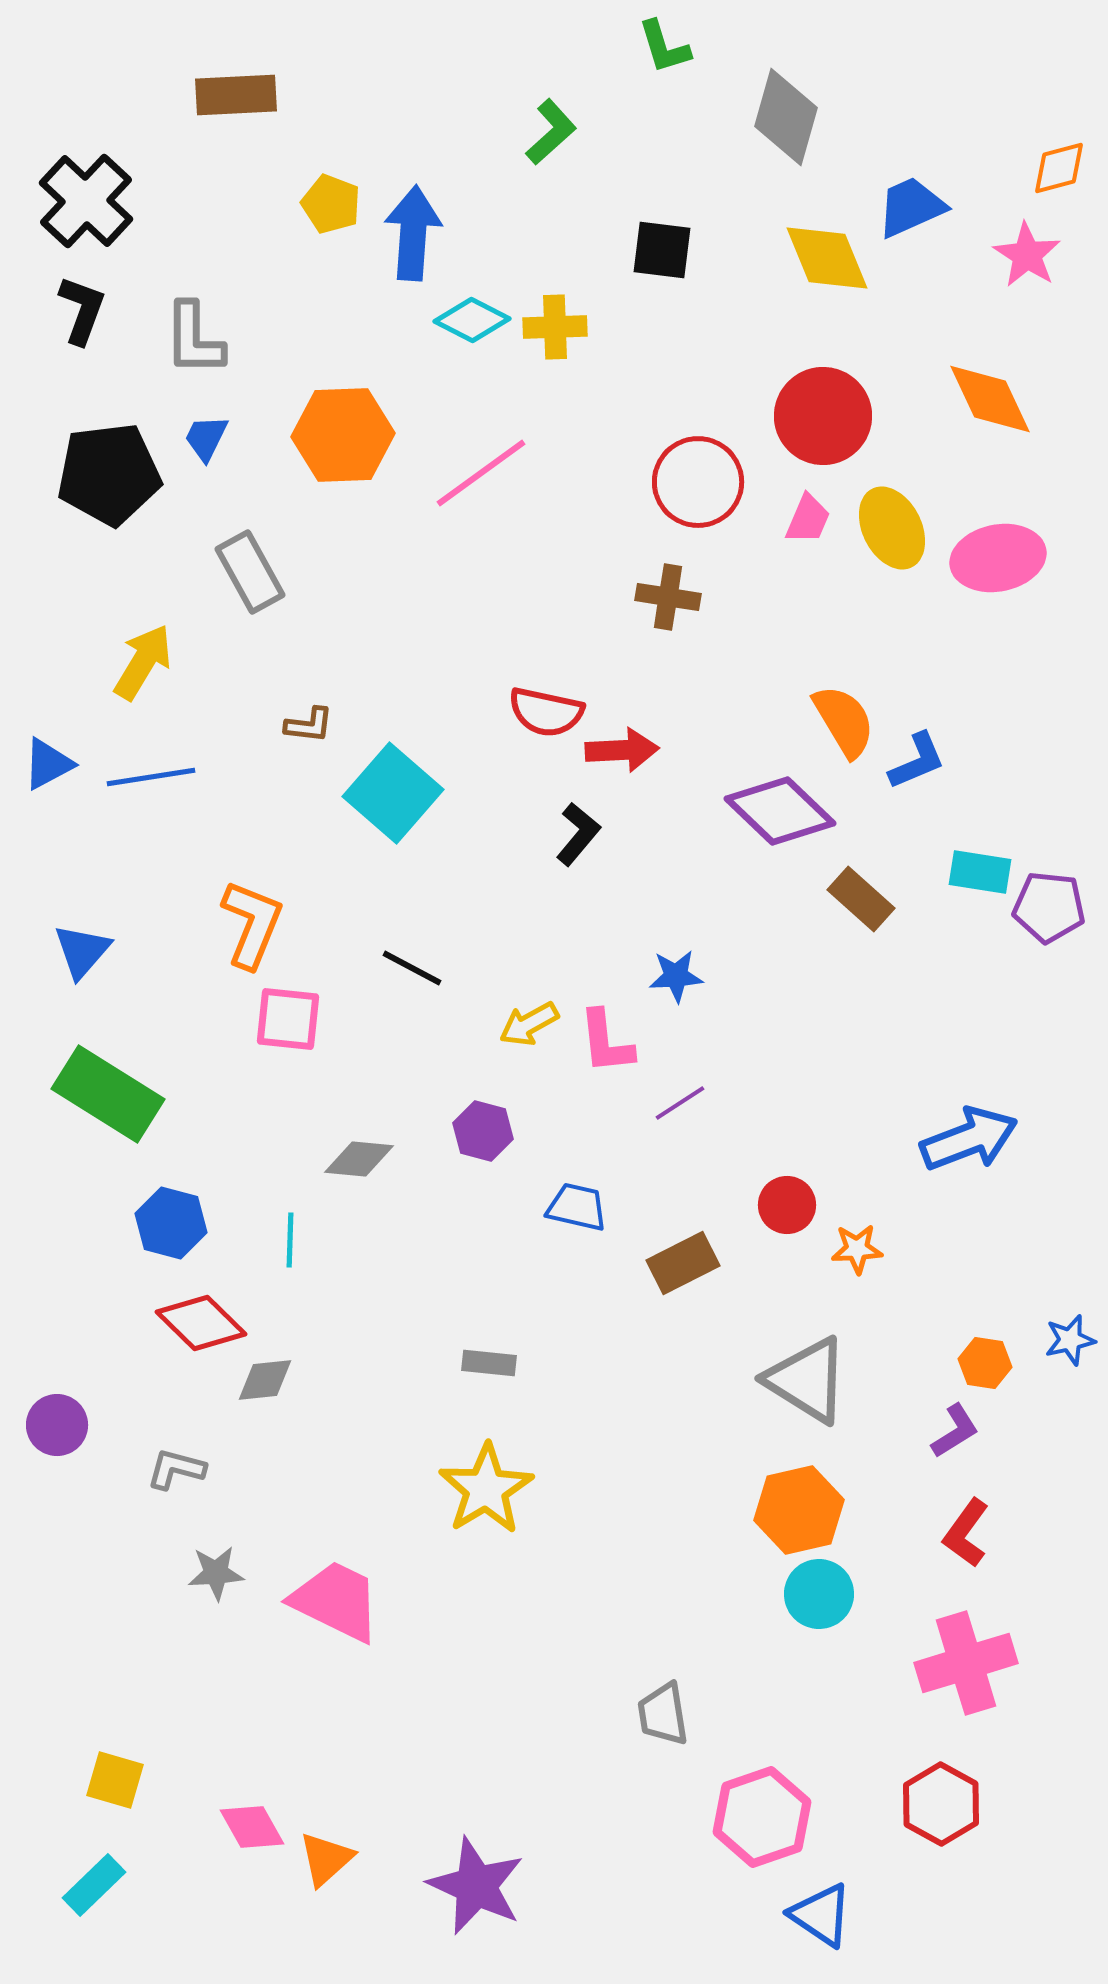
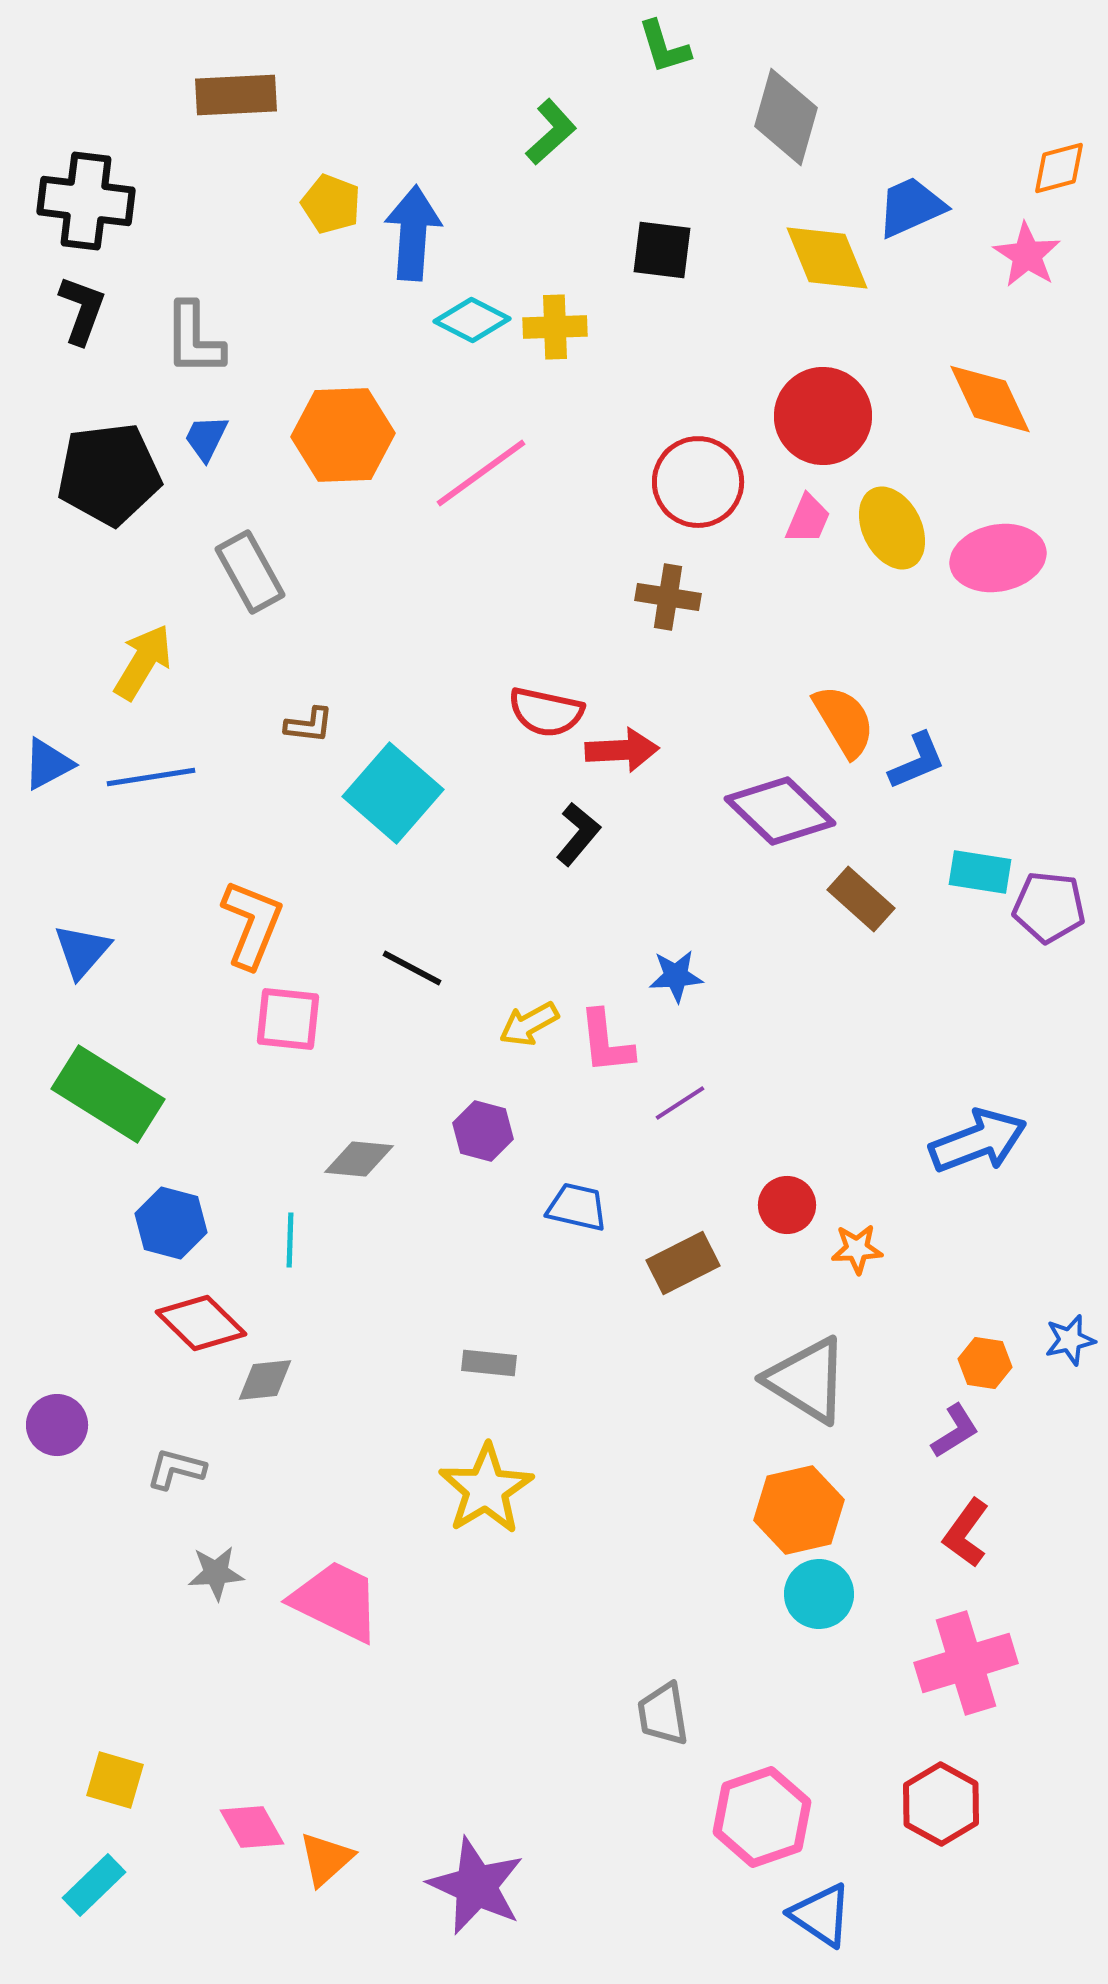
black cross at (86, 201): rotated 36 degrees counterclockwise
blue arrow at (969, 1139): moved 9 px right, 2 px down
